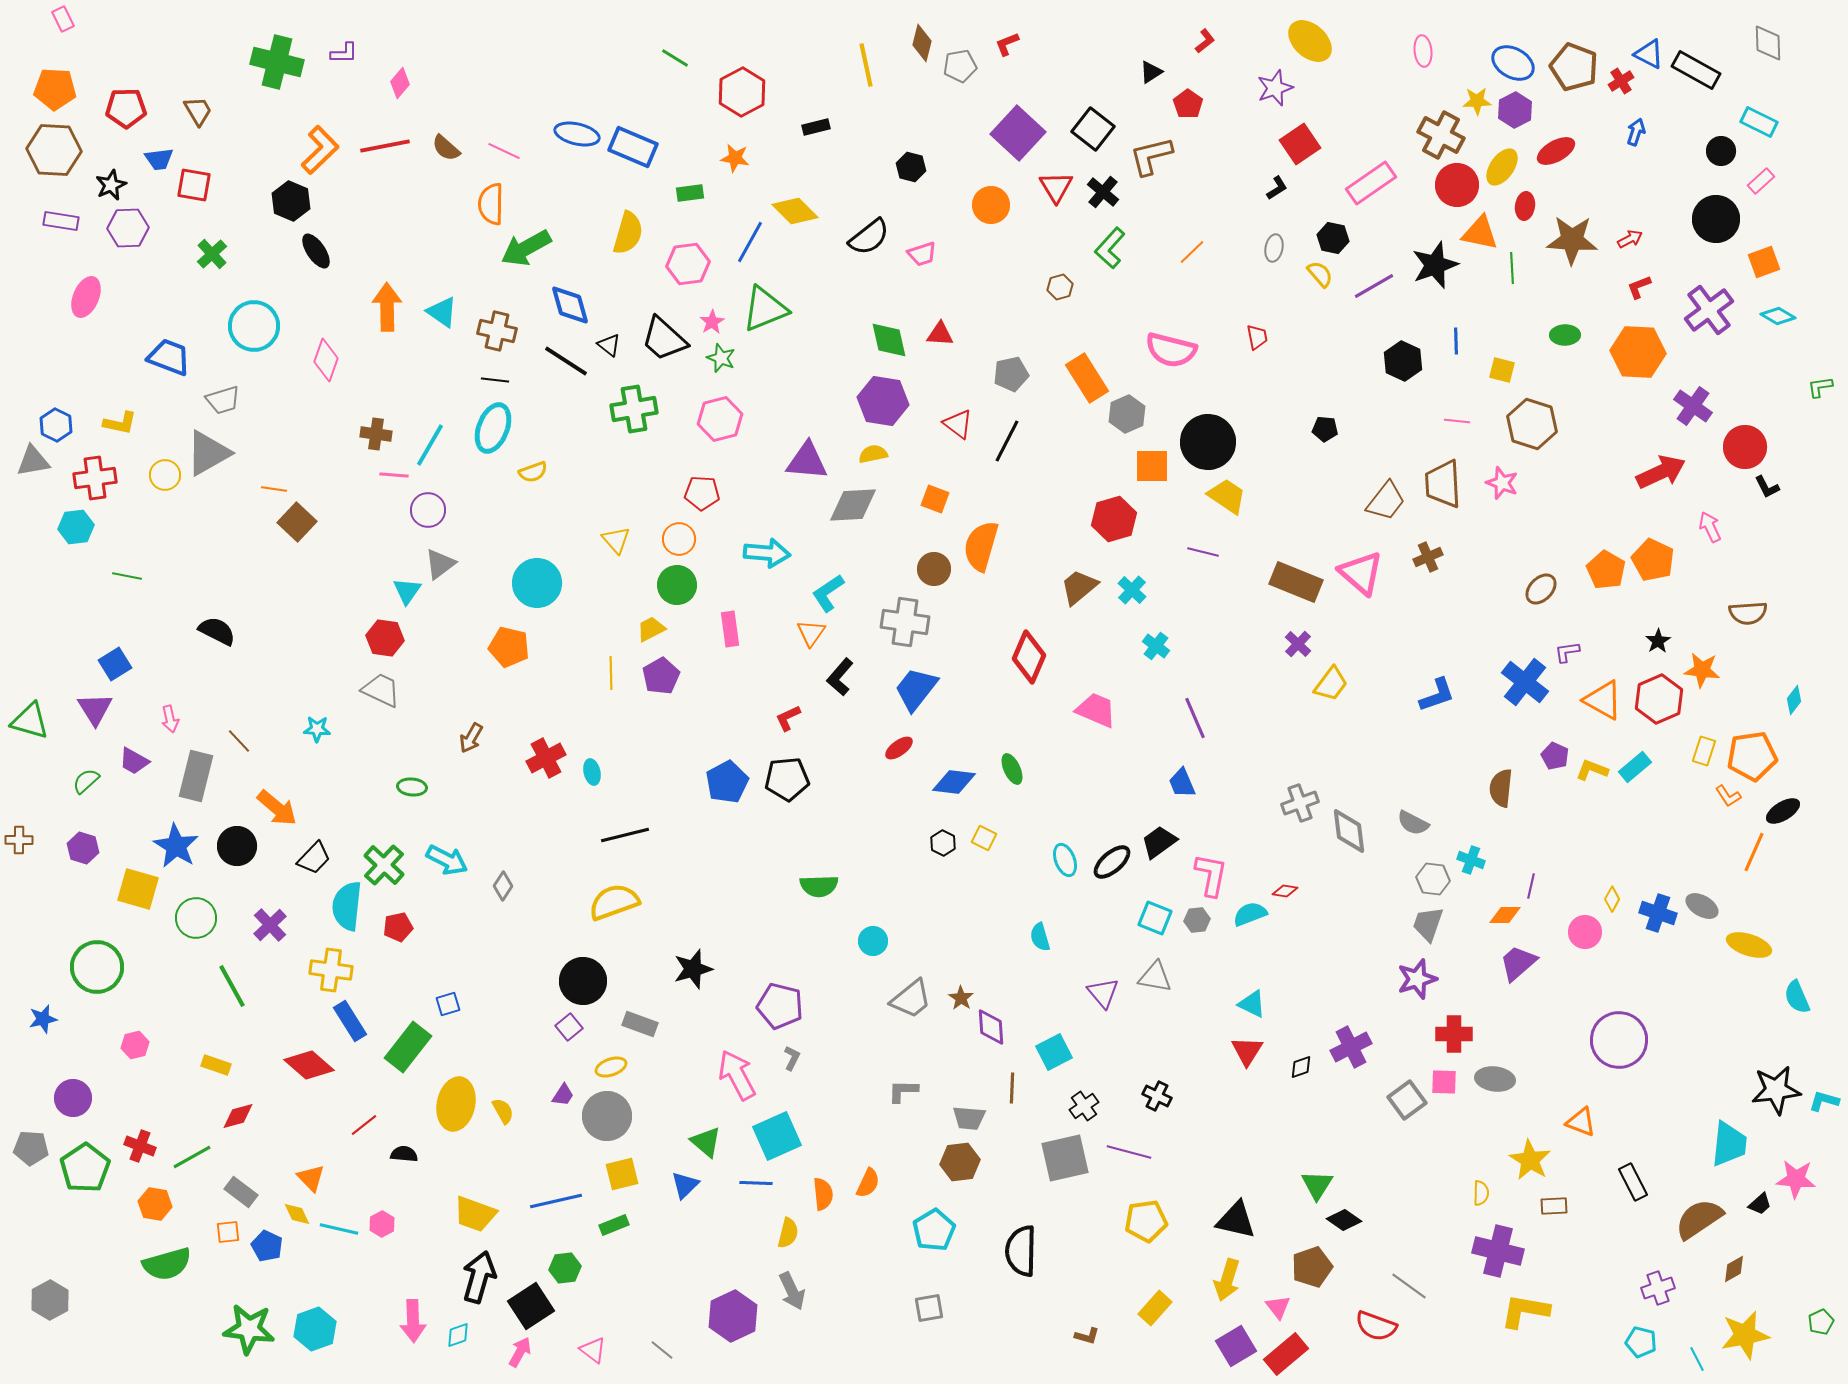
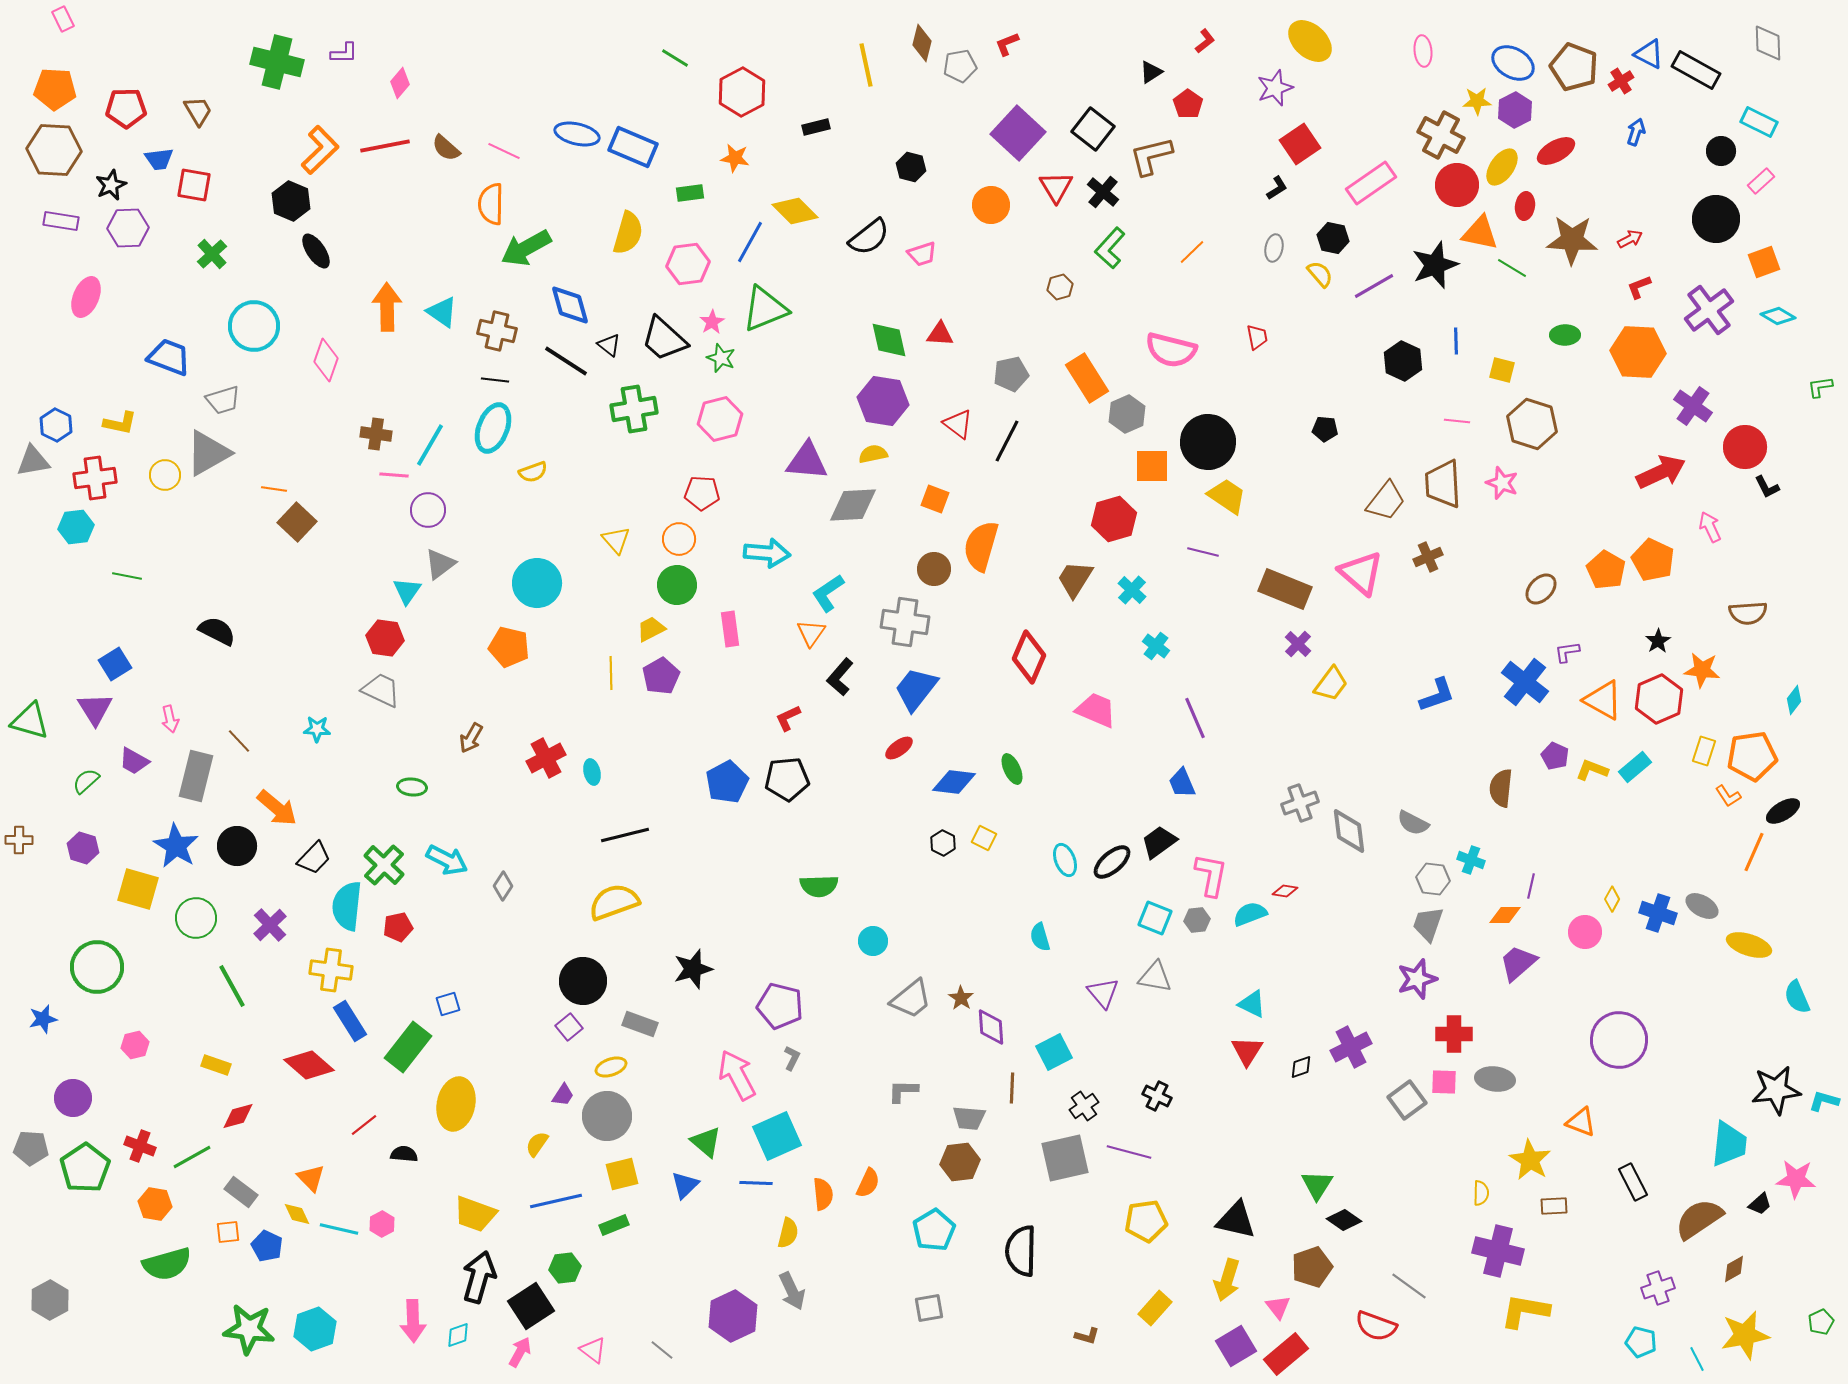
green line at (1512, 268): rotated 56 degrees counterclockwise
brown rectangle at (1296, 582): moved 11 px left, 7 px down
brown trapezoid at (1079, 587): moved 4 px left, 8 px up; rotated 18 degrees counterclockwise
yellow semicircle at (503, 1111): moved 34 px right, 33 px down; rotated 116 degrees counterclockwise
